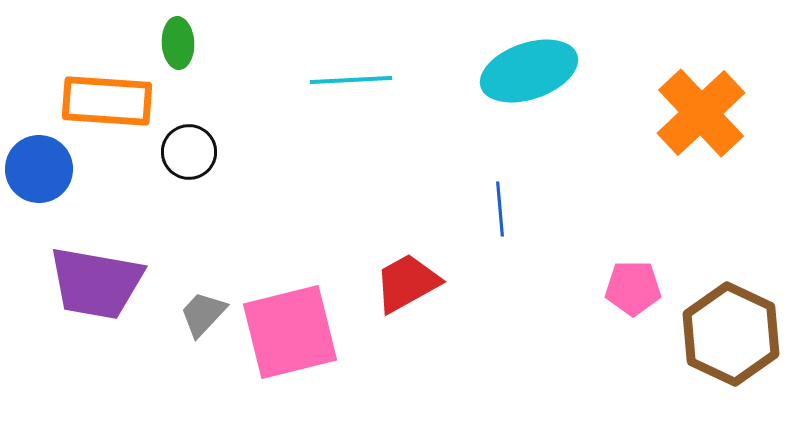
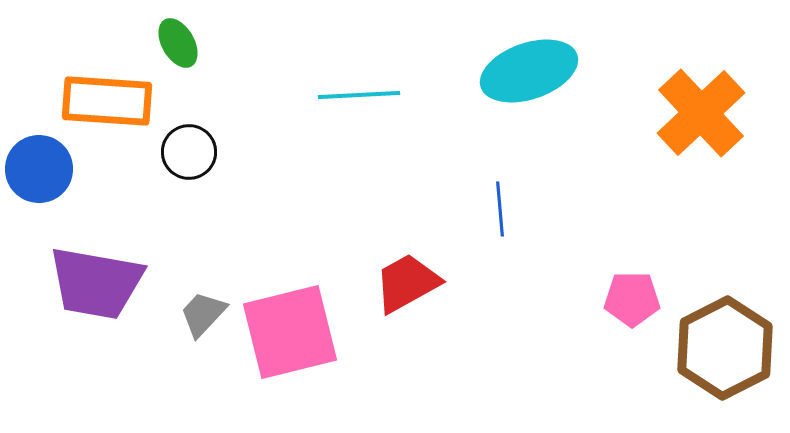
green ellipse: rotated 27 degrees counterclockwise
cyan line: moved 8 px right, 15 px down
pink pentagon: moved 1 px left, 11 px down
brown hexagon: moved 6 px left, 14 px down; rotated 8 degrees clockwise
